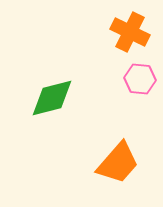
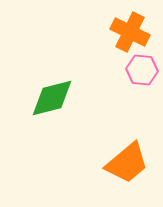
pink hexagon: moved 2 px right, 9 px up
orange trapezoid: moved 9 px right; rotated 9 degrees clockwise
